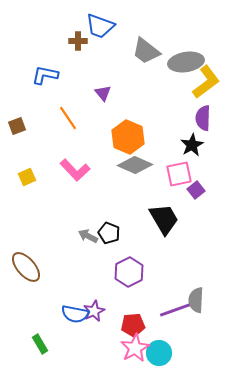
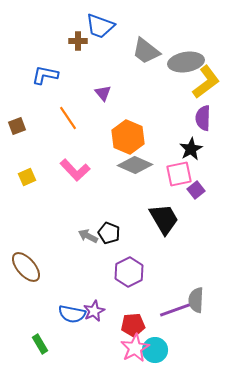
black star: moved 1 px left, 4 px down
blue semicircle: moved 3 px left
cyan circle: moved 4 px left, 3 px up
